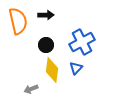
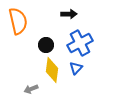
black arrow: moved 23 px right, 1 px up
blue cross: moved 2 px left, 1 px down
